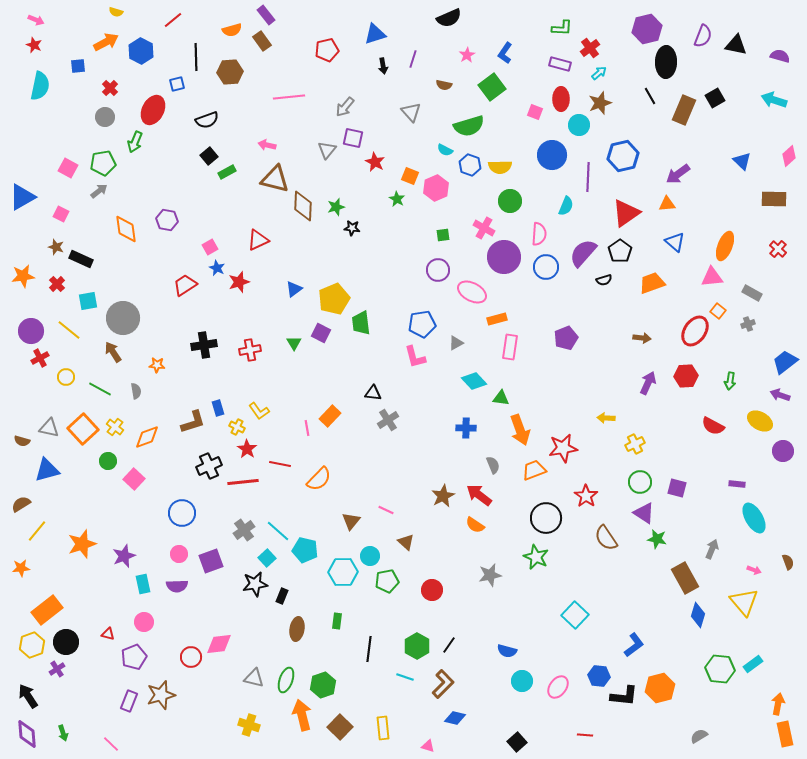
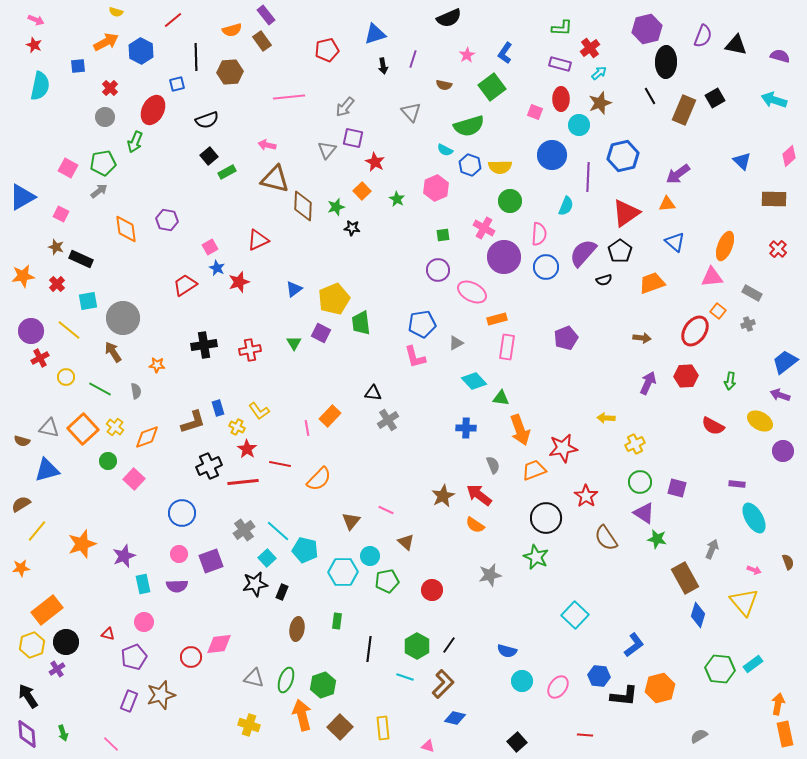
orange square at (410, 176): moved 48 px left, 15 px down; rotated 24 degrees clockwise
pink rectangle at (510, 347): moved 3 px left
black rectangle at (282, 596): moved 4 px up
